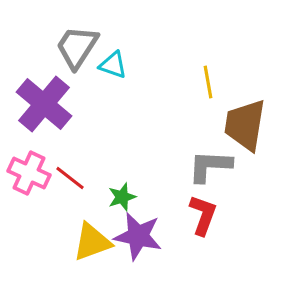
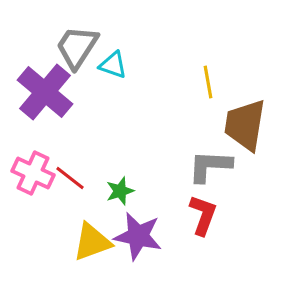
purple cross: moved 1 px right, 12 px up
pink cross: moved 4 px right
green star: moved 2 px left, 6 px up
